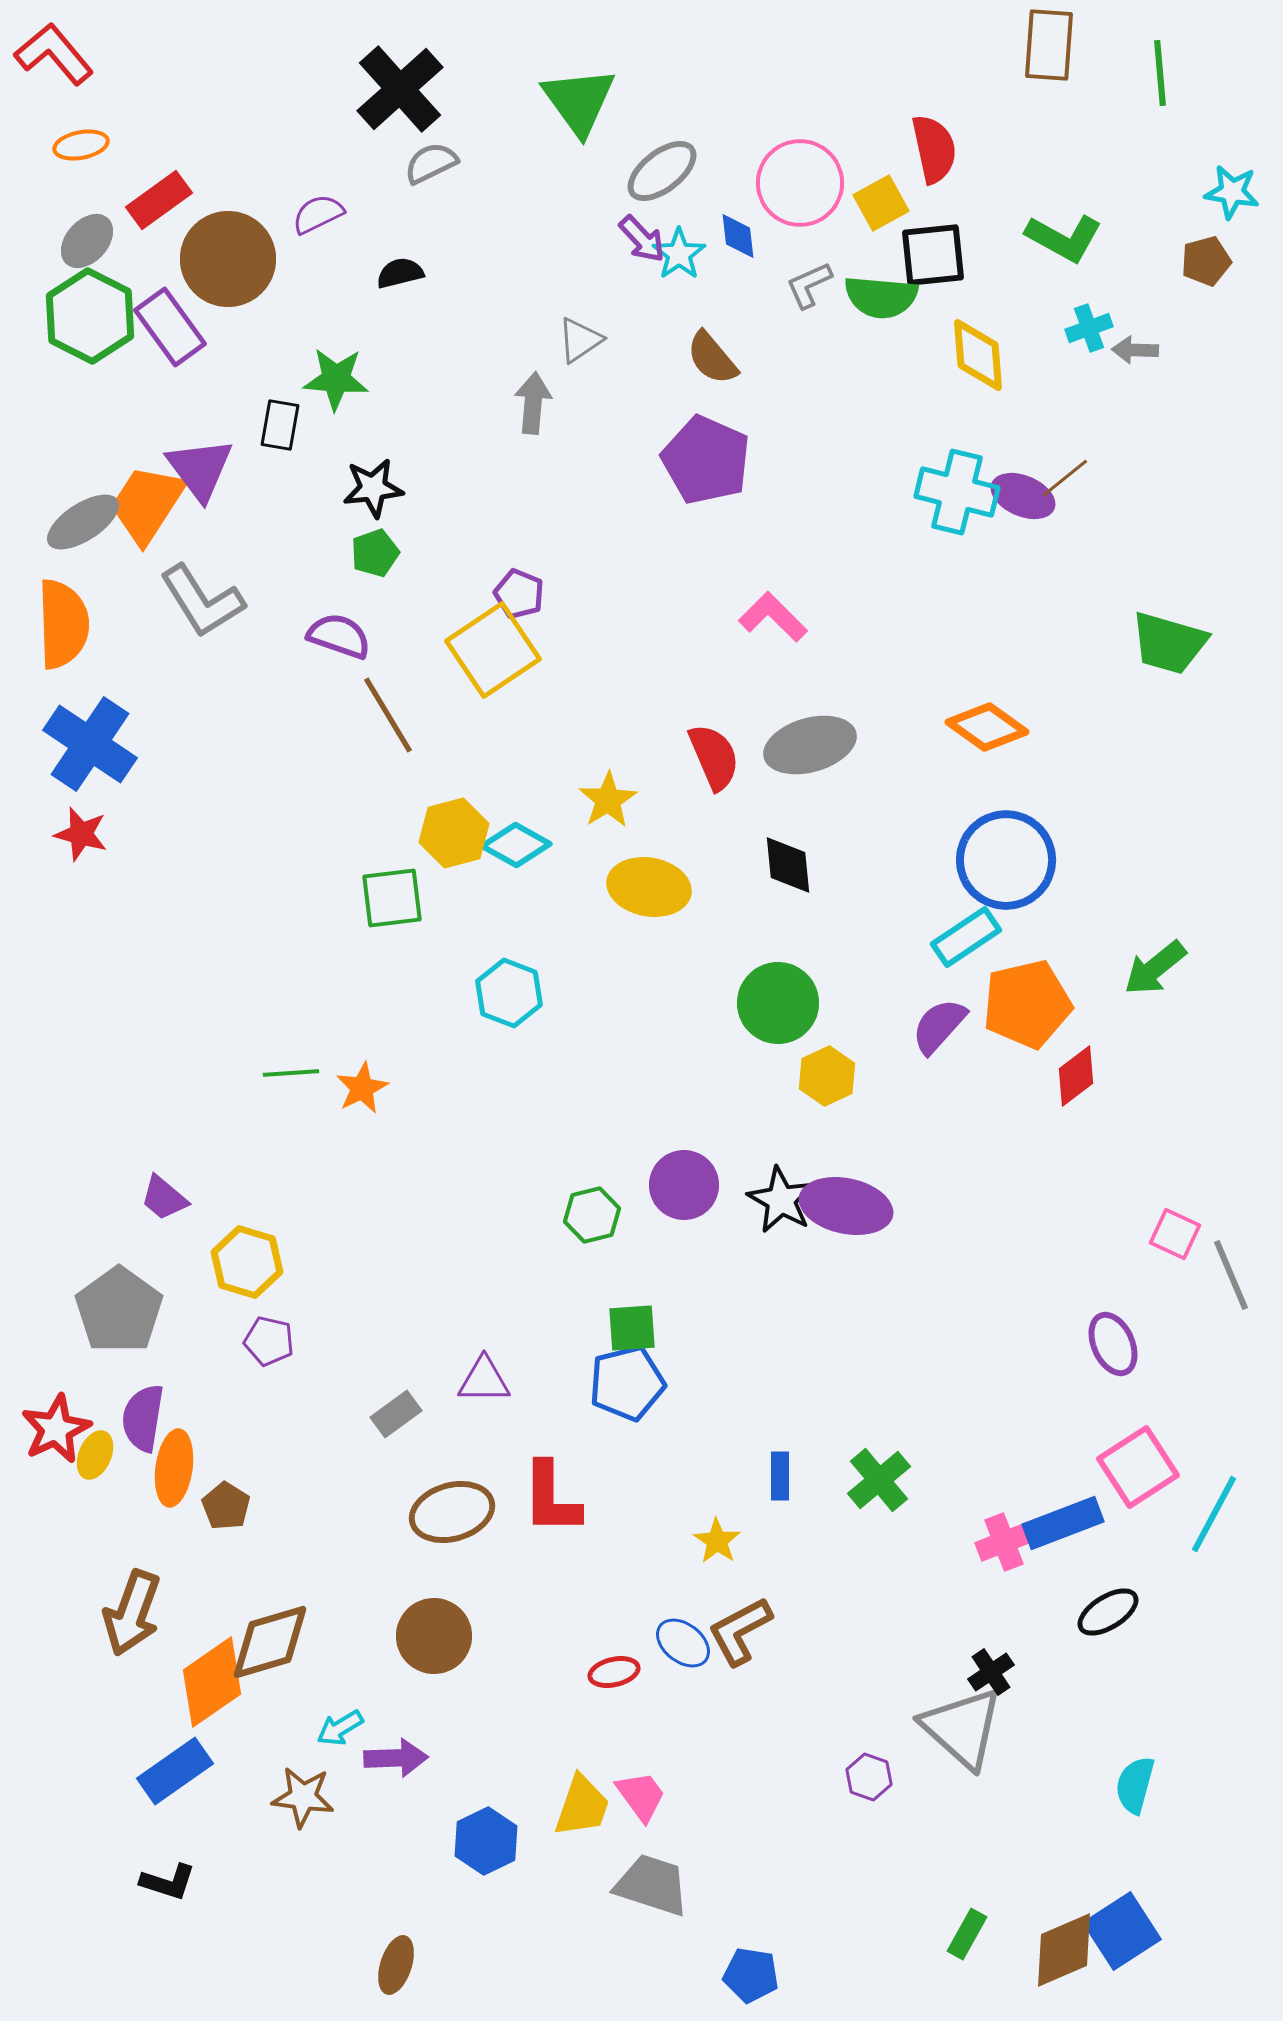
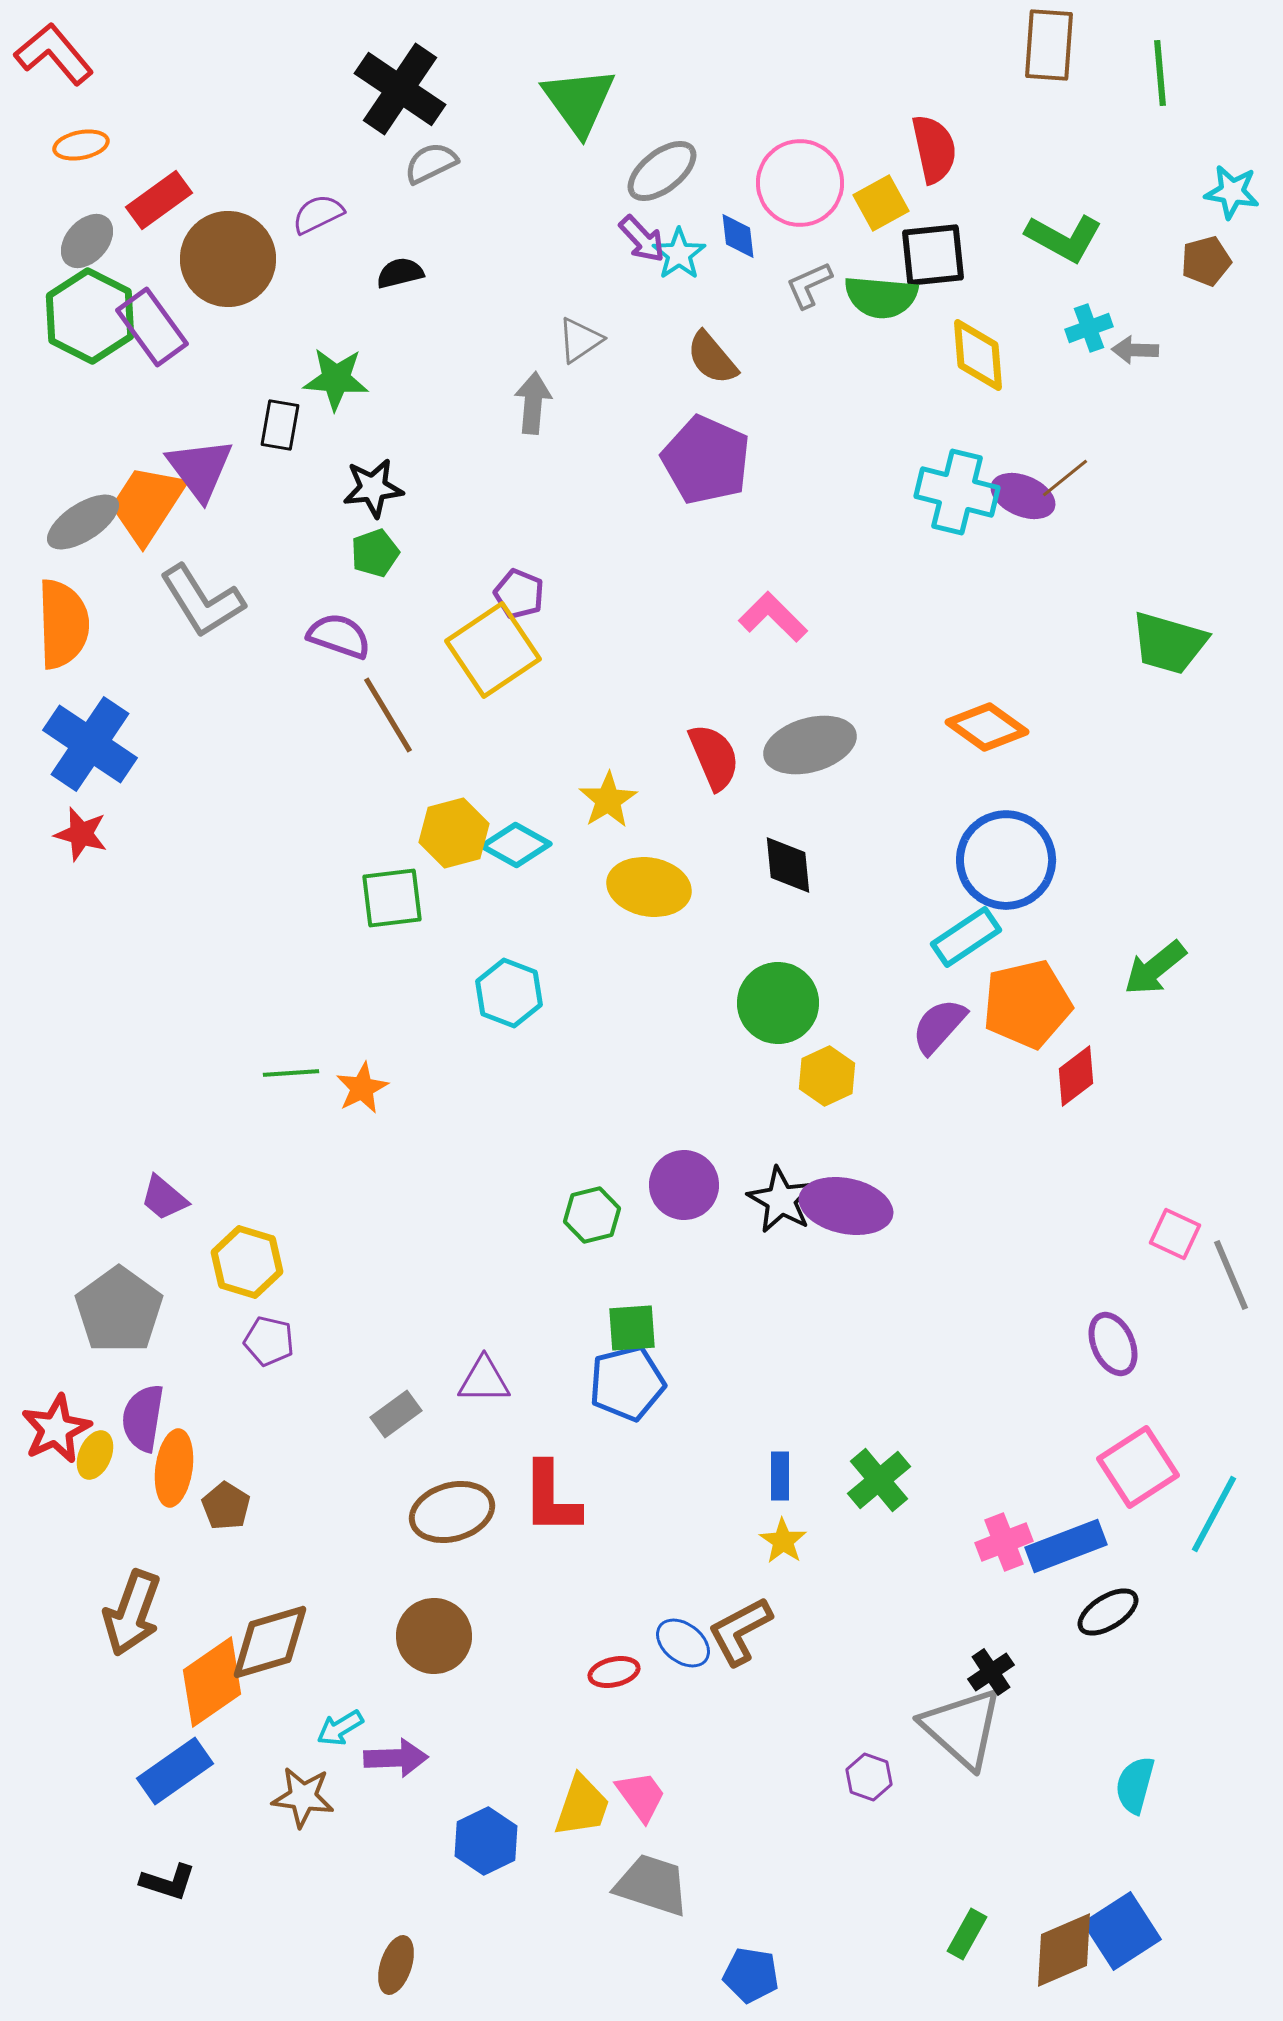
black cross at (400, 89): rotated 14 degrees counterclockwise
purple rectangle at (170, 327): moved 18 px left
blue rectangle at (1063, 1523): moved 3 px right, 23 px down
yellow star at (717, 1541): moved 66 px right
